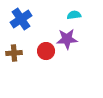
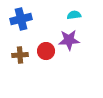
blue cross: rotated 20 degrees clockwise
purple star: moved 2 px right, 1 px down
brown cross: moved 6 px right, 2 px down
